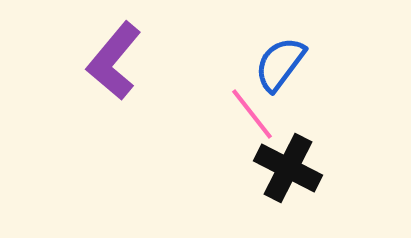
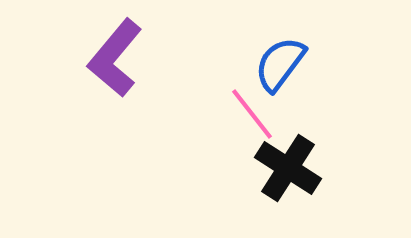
purple L-shape: moved 1 px right, 3 px up
black cross: rotated 6 degrees clockwise
